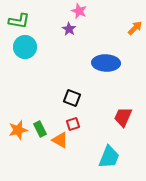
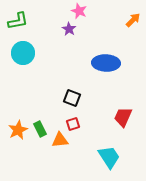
green L-shape: moved 1 px left; rotated 20 degrees counterclockwise
orange arrow: moved 2 px left, 8 px up
cyan circle: moved 2 px left, 6 px down
orange star: rotated 12 degrees counterclockwise
orange triangle: rotated 36 degrees counterclockwise
cyan trapezoid: rotated 55 degrees counterclockwise
